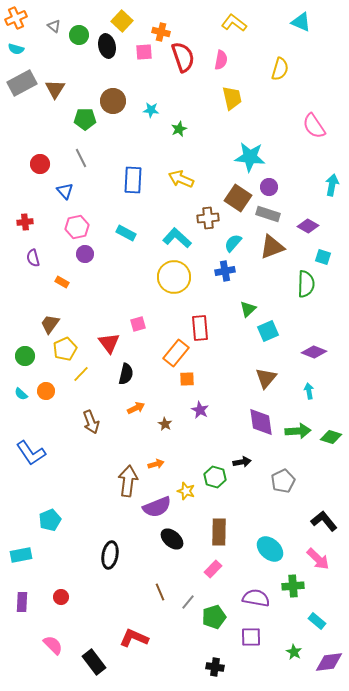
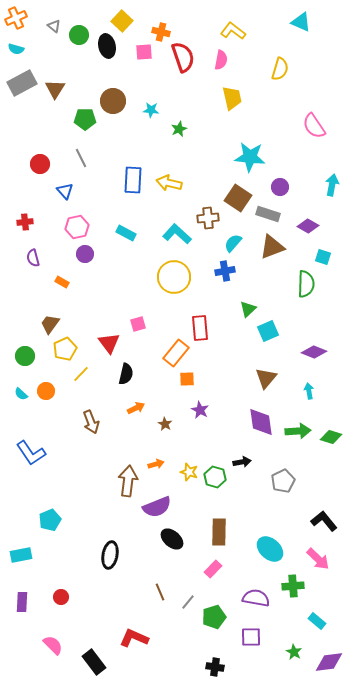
yellow L-shape at (234, 23): moved 1 px left, 8 px down
yellow arrow at (181, 179): moved 12 px left, 4 px down; rotated 10 degrees counterclockwise
purple circle at (269, 187): moved 11 px right
cyan L-shape at (177, 238): moved 4 px up
yellow star at (186, 491): moved 3 px right, 19 px up
